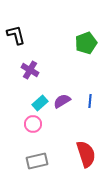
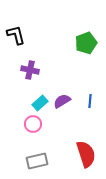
purple cross: rotated 18 degrees counterclockwise
